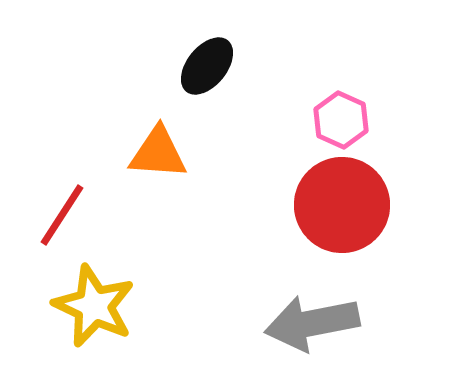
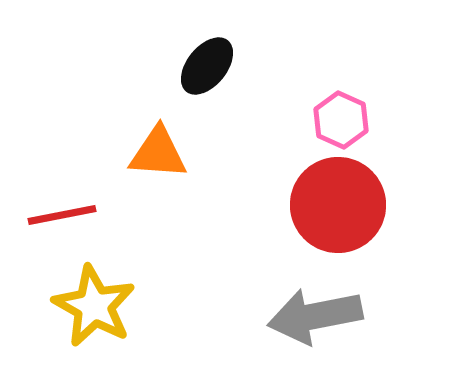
red circle: moved 4 px left
red line: rotated 46 degrees clockwise
yellow star: rotated 4 degrees clockwise
gray arrow: moved 3 px right, 7 px up
